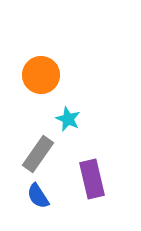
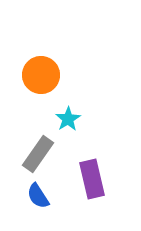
cyan star: rotated 15 degrees clockwise
